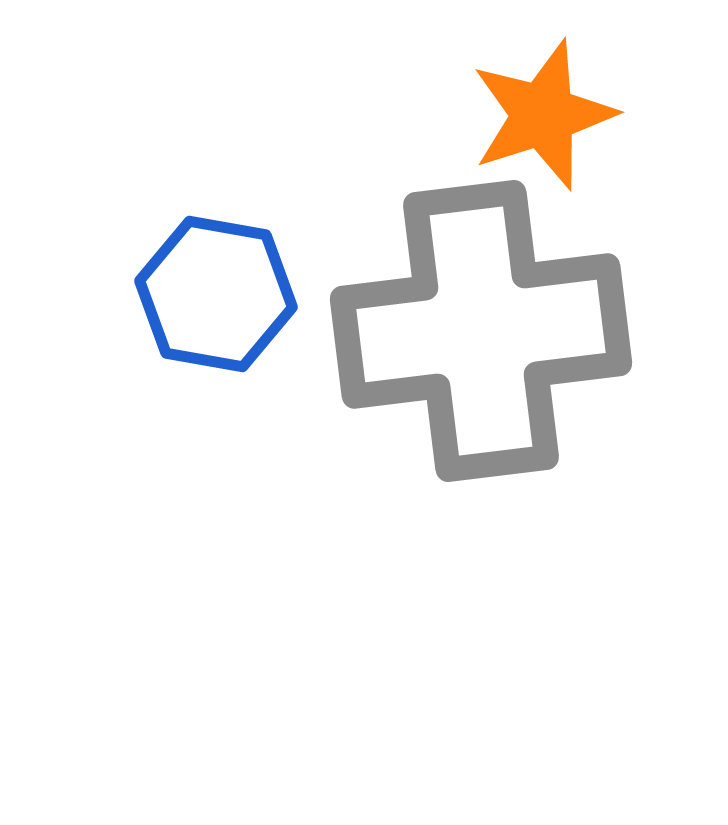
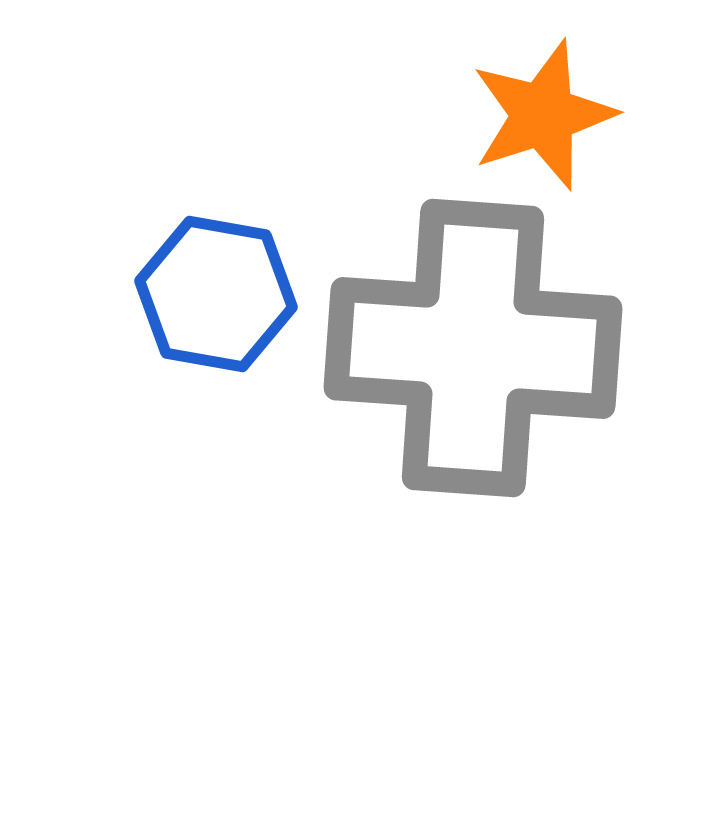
gray cross: moved 8 px left, 17 px down; rotated 11 degrees clockwise
